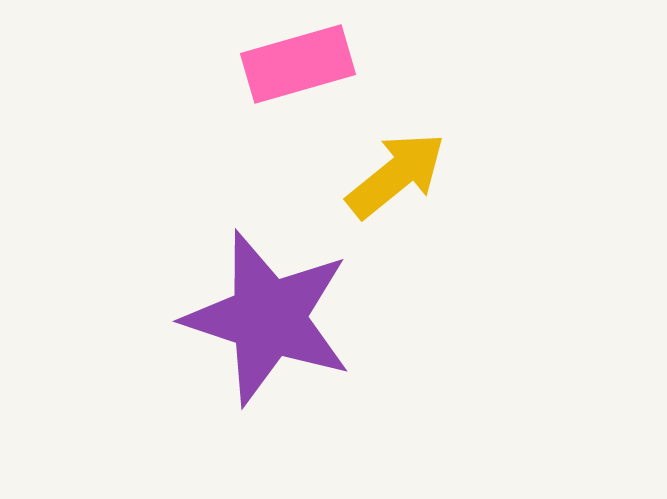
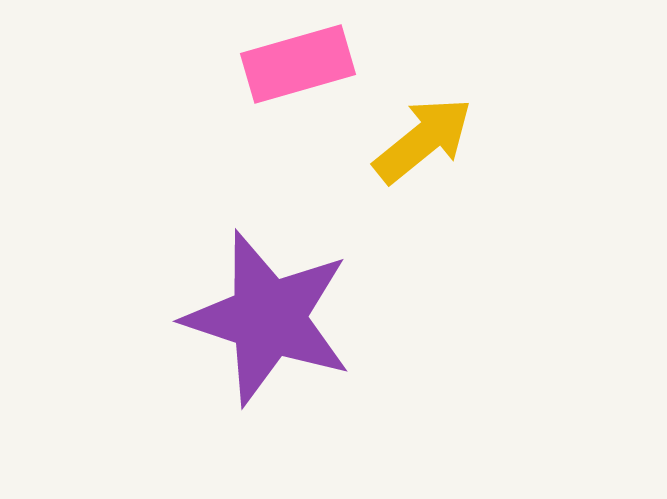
yellow arrow: moved 27 px right, 35 px up
